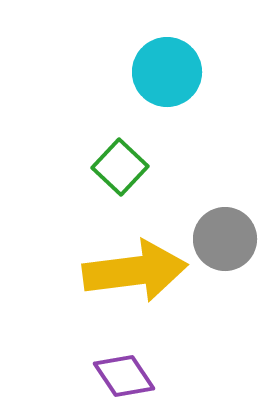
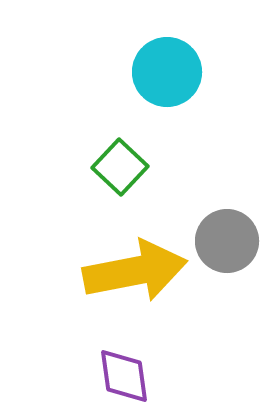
gray circle: moved 2 px right, 2 px down
yellow arrow: rotated 4 degrees counterclockwise
purple diamond: rotated 26 degrees clockwise
